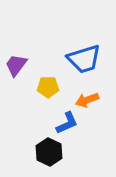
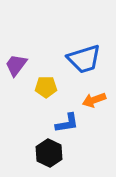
yellow pentagon: moved 2 px left
orange arrow: moved 7 px right
blue L-shape: rotated 15 degrees clockwise
black hexagon: moved 1 px down
